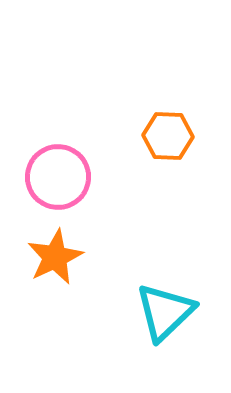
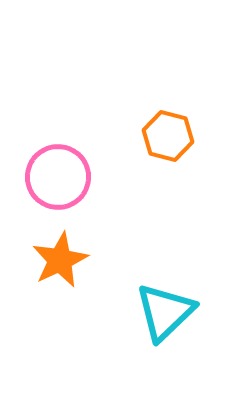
orange hexagon: rotated 12 degrees clockwise
orange star: moved 5 px right, 3 px down
